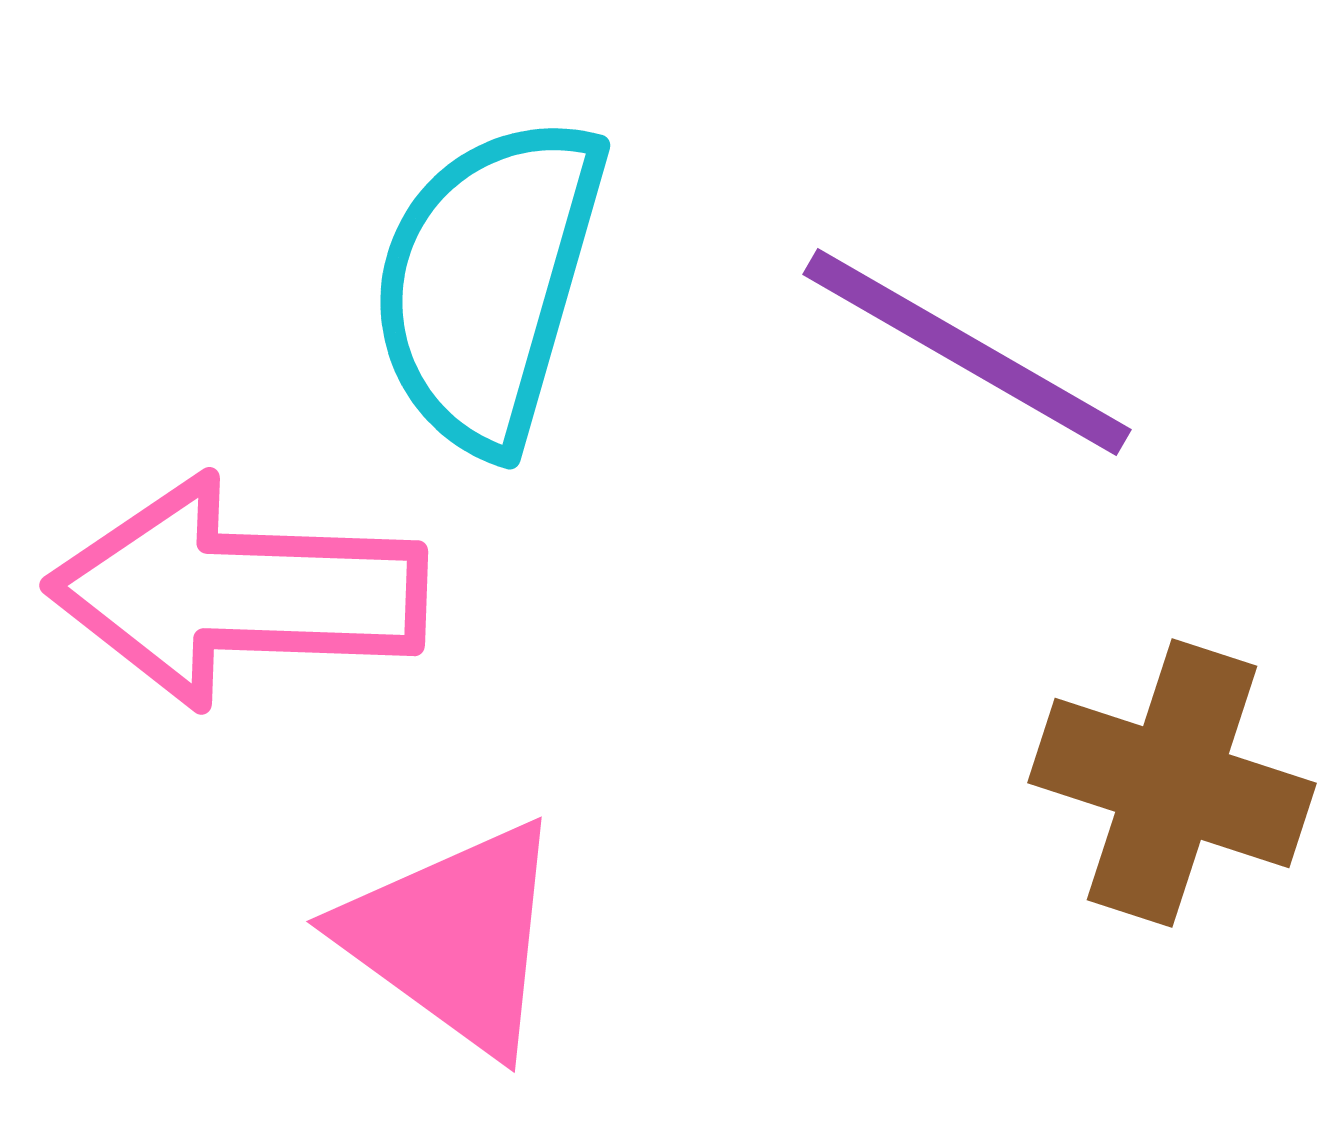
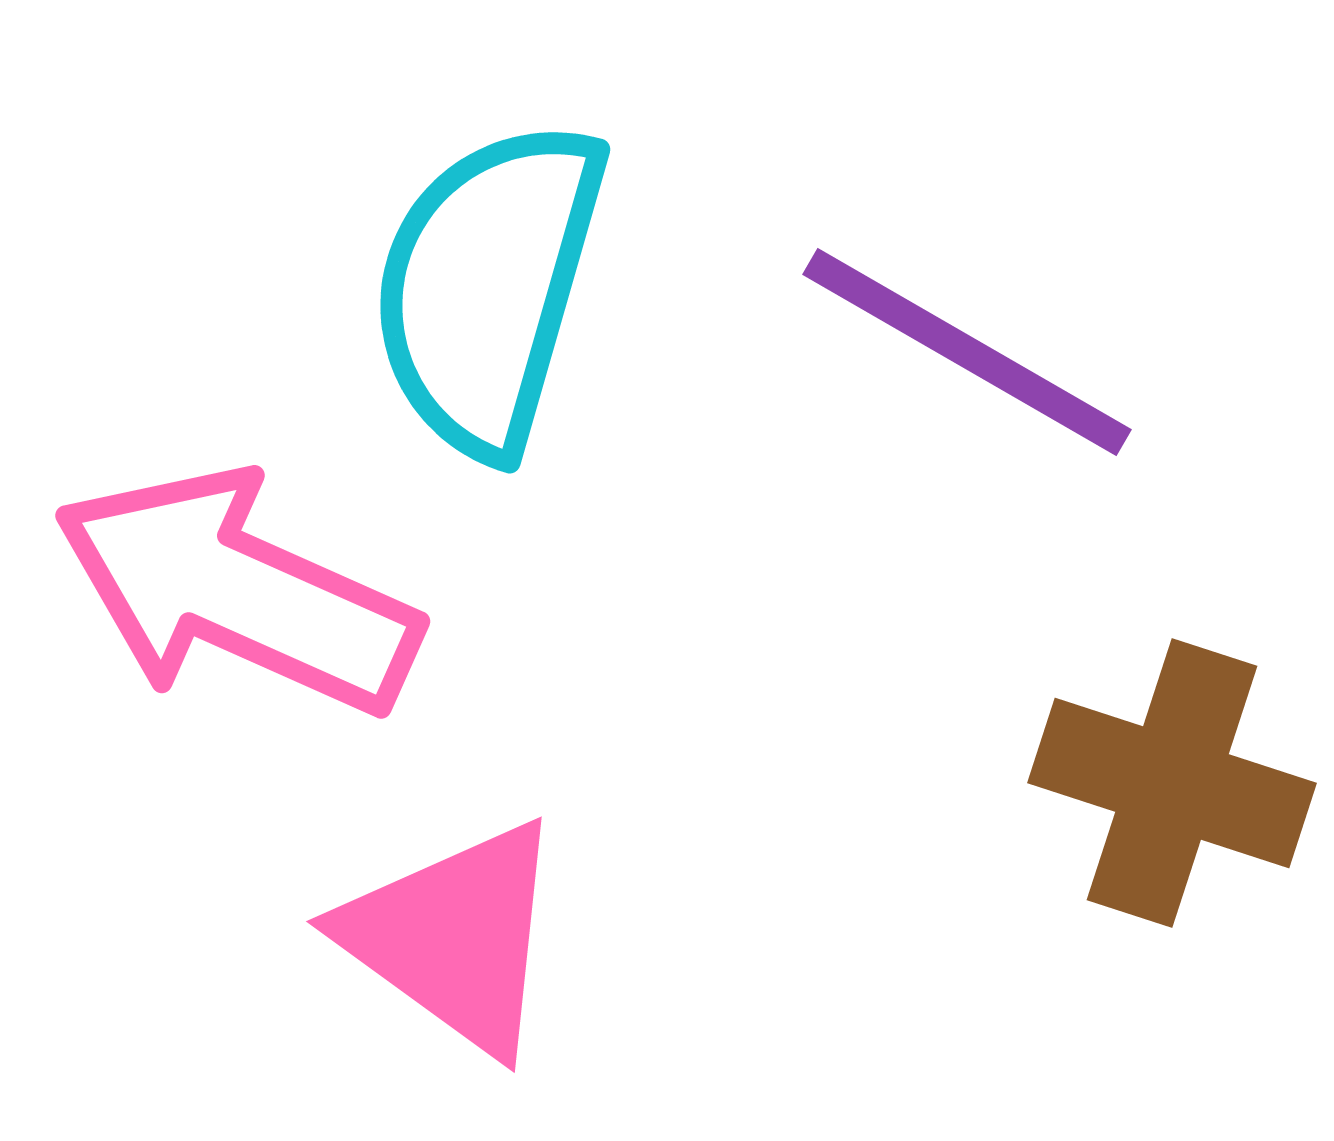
cyan semicircle: moved 4 px down
pink arrow: rotated 22 degrees clockwise
